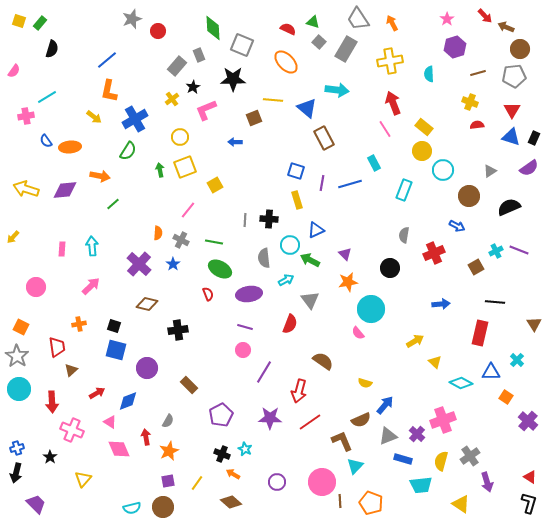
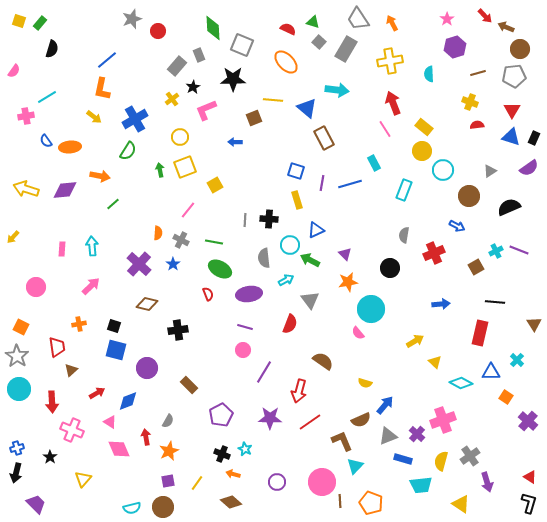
orange L-shape at (109, 91): moved 7 px left, 2 px up
orange arrow at (233, 474): rotated 16 degrees counterclockwise
